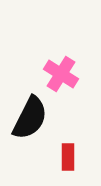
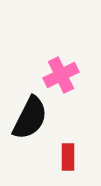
pink cross: moved 1 px down; rotated 32 degrees clockwise
